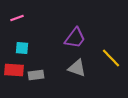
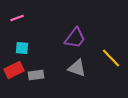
red rectangle: rotated 30 degrees counterclockwise
